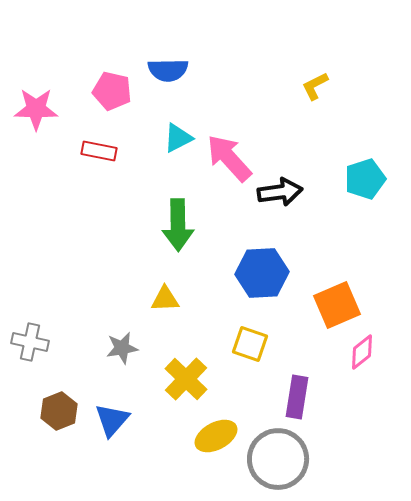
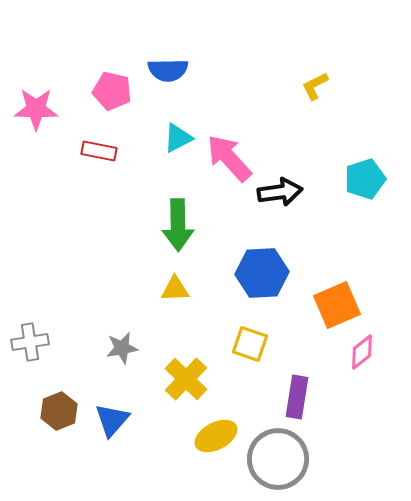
yellow triangle: moved 10 px right, 10 px up
gray cross: rotated 21 degrees counterclockwise
